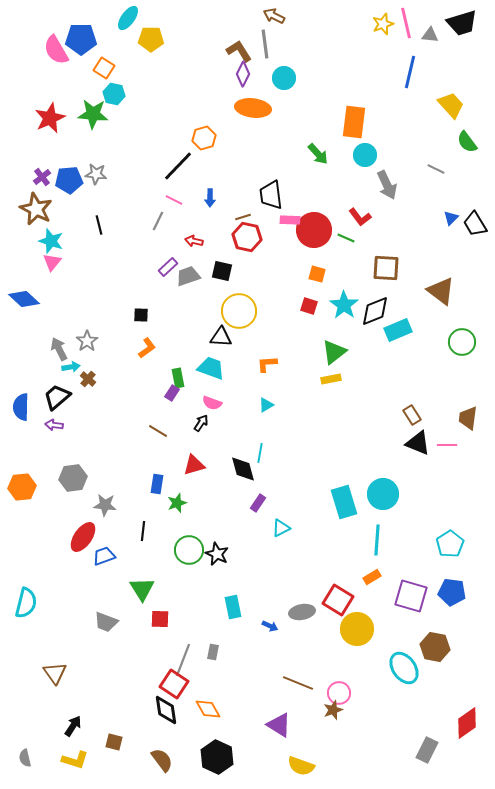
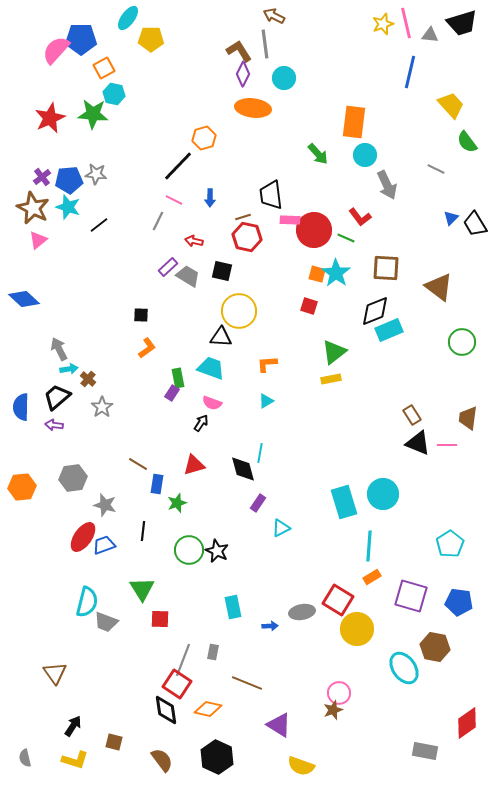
pink semicircle at (56, 50): rotated 72 degrees clockwise
orange square at (104, 68): rotated 30 degrees clockwise
brown star at (36, 209): moved 3 px left, 1 px up
black line at (99, 225): rotated 66 degrees clockwise
cyan star at (51, 241): moved 17 px right, 34 px up
pink triangle at (52, 262): moved 14 px left, 22 px up; rotated 12 degrees clockwise
gray trapezoid at (188, 276): rotated 50 degrees clockwise
brown triangle at (441, 291): moved 2 px left, 4 px up
cyan star at (344, 305): moved 8 px left, 32 px up
cyan rectangle at (398, 330): moved 9 px left
gray star at (87, 341): moved 15 px right, 66 px down
cyan arrow at (71, 367): moved 2 px left, 2 px down
cyan triangle at (266, 405): moved 4 px up
brown line at (158, 431): moved 20 px left, 33 px down
gray star at (105, 505): rotated 10 degrees clockwise
cyan line at (377, 540): moved 8 px left, 6 px down
black star at (217, 554): moved 3 px up
blue trapezoid at (104, 556): moved 11 px up
blue pentagon at (452, 592): moved 7 px right, 10 px down
cyan semicircle at (26, 603): moved 61 px right, 1 px up
blue arrow at (270, 626): rotated 28 degrees counterclockwise
brown line at (298, 683): moved 51 px left
red square at (174, 684): moved 3 px right
orange diamond at (208, 709): rotated 48 degrees counterclockwise
gray rectangle at (427, 750): moved 2 px left, 1 px down; rotated 75 degrees clockwise
